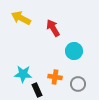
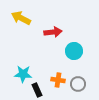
red arrow: moved 4 px down; rotated 114 degrees clockwise
orange cross: moved 3 px right, 3 px down
